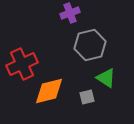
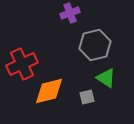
gray hexagon: moved 5 px right
